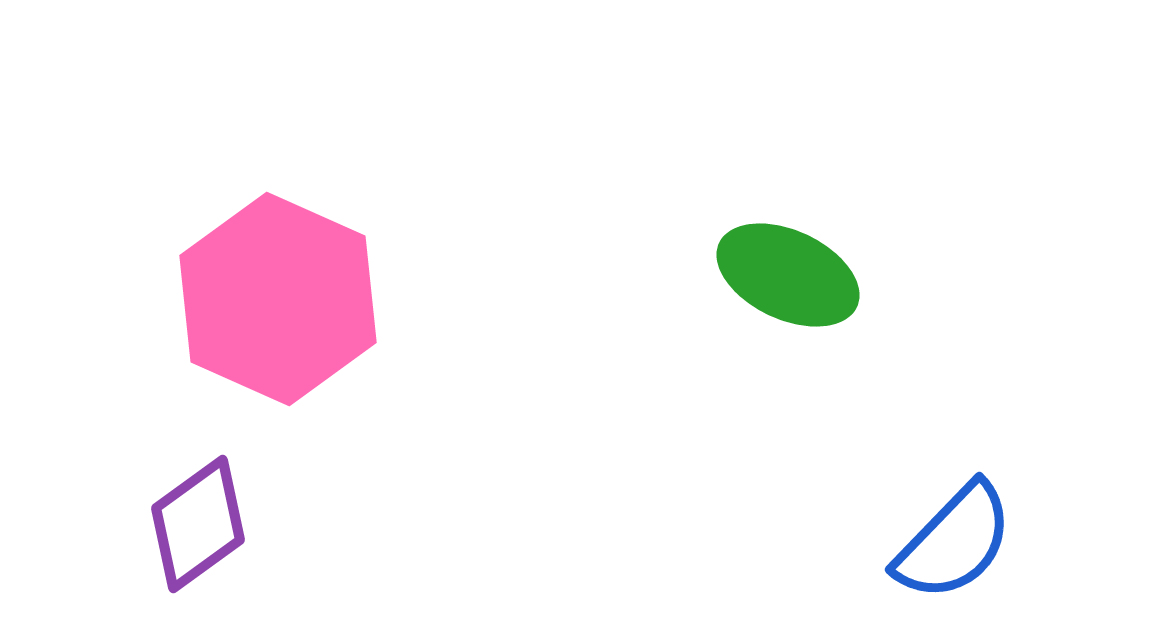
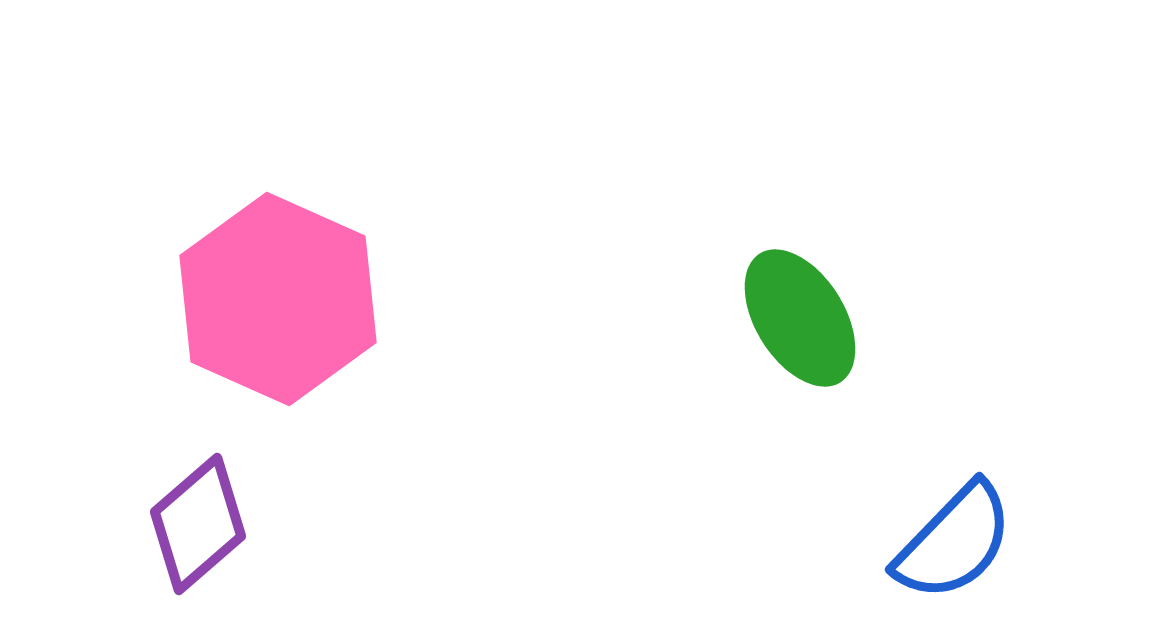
green ellipse: moved 12 px right, 43 px down; rotated 33 degrees clockwise
purple diamond: rotated 5 degrees counterclockwise
